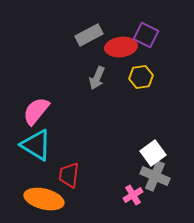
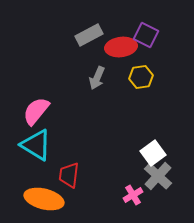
gray cross: moved 3 px right; rotated 20 degrees clockwise
